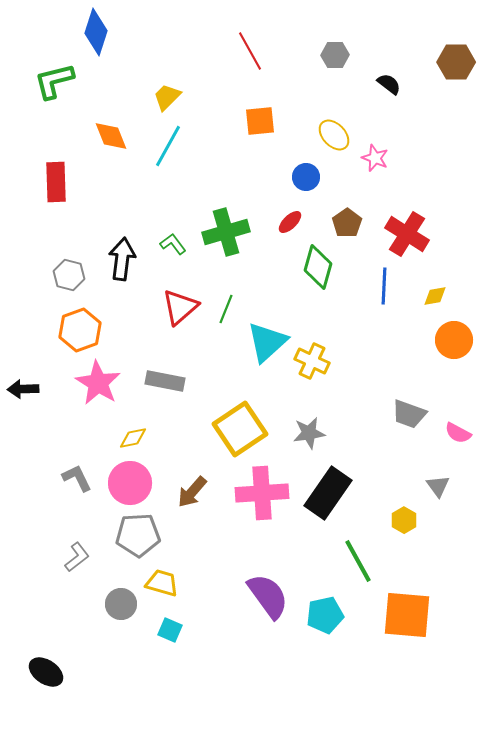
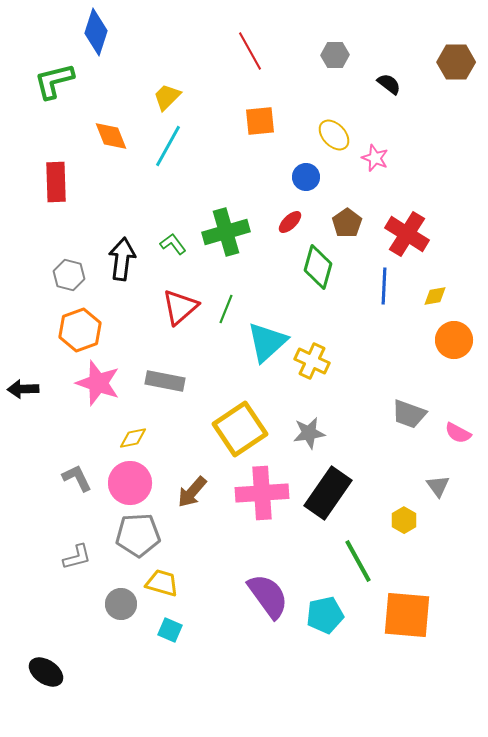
pink star at (98, 383): rotated 12 degrees counterclockwise
gray L-shape at (77, 557): rotated 24 degrees clockwise
